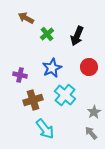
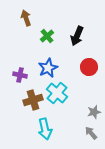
brown arrow: rotated 42 degrees clockwise
green cross: moved 2 px down
blue star: moved 4 px left
cyan cross: moved 8 px left, 2 px up
gray star: rotated 16 degrees clockwise
cyan arrow: rotated 25 degrees clockwise
